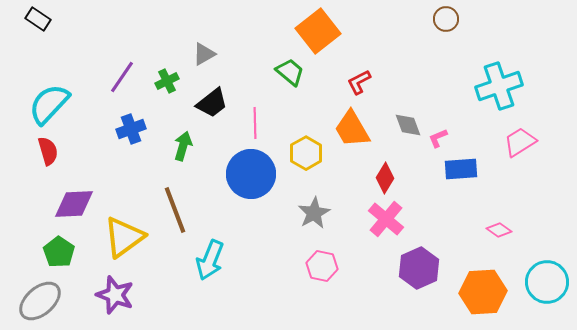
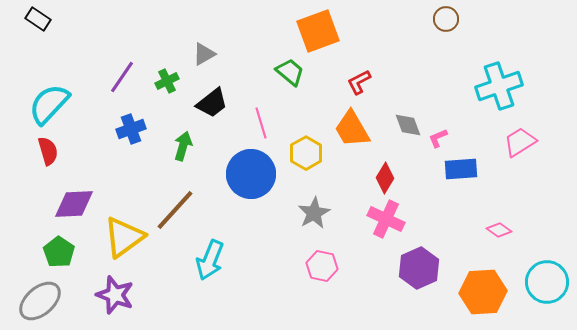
orange square: rotated 18 degrees clockwise
pink line: moved 6 px right; rotated 16 degrees counterclockwise
brown line: rotated 63 degrees clockwise
pink cross: rotated 15 degrees counterclockwise
